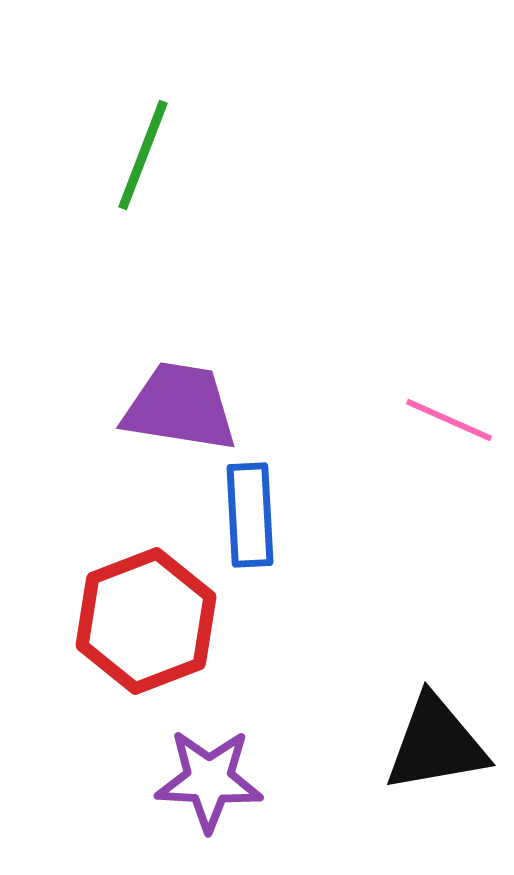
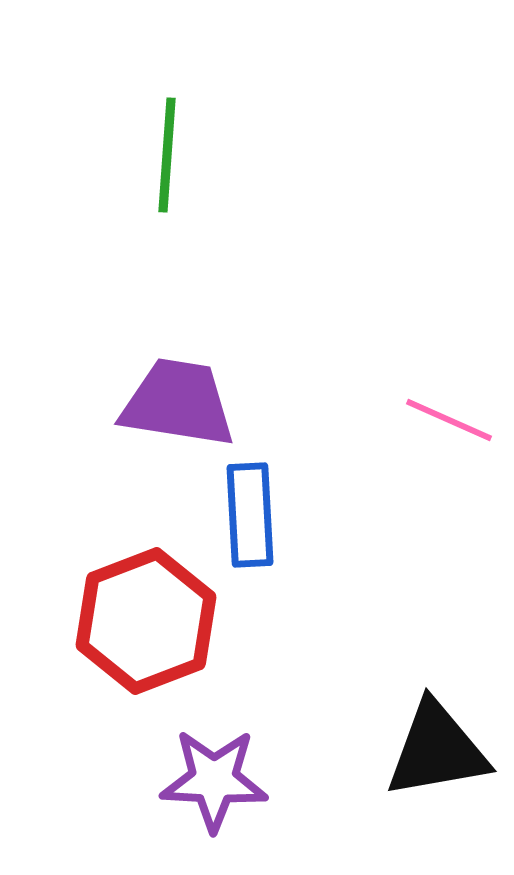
green line: moved 24 px right; rotated 17 degrees counterclockwise
purple trapezoid: moved 2 px left, 4 px up
black triangle: moved 1 px right, 6 px down
purple star: moved 5 px right
